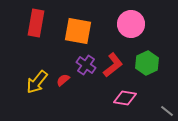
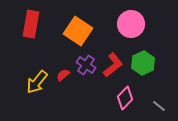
red rectangle: moved 5 px left, 1 px down
orange square: rotated 24 degrees clockwise
green hexagon: moved 4 px left
red semicircle: moved 5 px up
pink diamond: rotated 55 degrees counterclockwise
gray line: moved 8 px left, 5 px up
